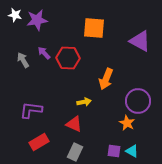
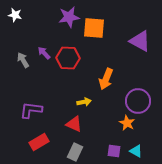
purple star: moved 32 px right, 3 px up
cyan triangle: moved 4 px right
